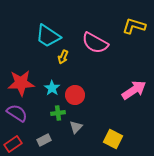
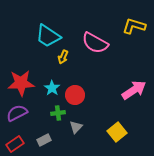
purple semicircle: rotated 60 degrees counterclockwise
yellow square: moved 4 px right, 7 px up; rotated 24 degrees clockwise
red rectangle: moved 2 px right
